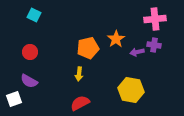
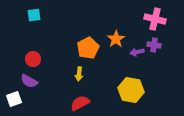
cyan square: rotated 32 degrees counterclockwise
pink cross: rotated 20 degrees clockwise
orange pentagon: rotated 15 degrees counterclockwise
red circle: moved 3 px right, 7 px down
